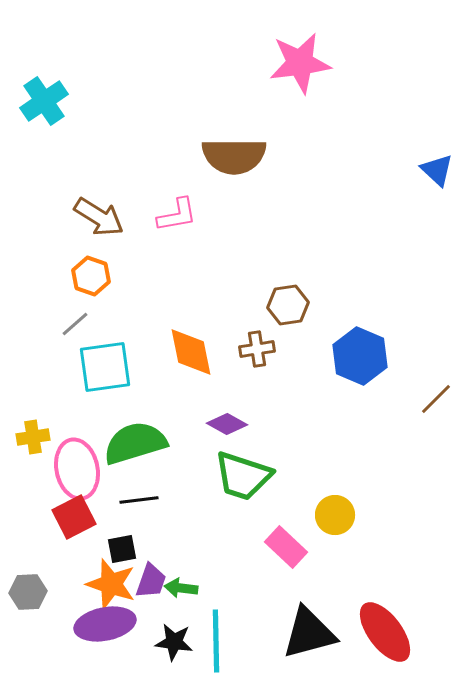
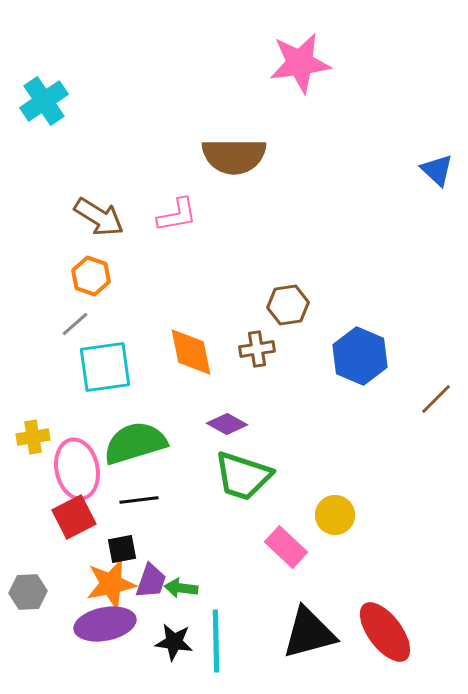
orange star: rotated 30 degrees counterclockwise
